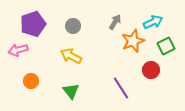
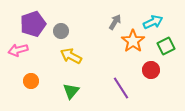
gray circle: moved 12 px left, 5 px down
orange star: rotated 15 degrees counterclockwise
green triangle: rotated 18 degrees clockwise
